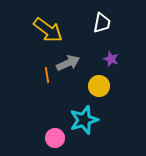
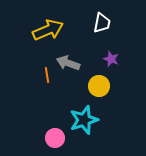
yellow arrow: rotated 60 degrees counterclockwise
gray arrow: rotated 135 degrees counterclockwise
